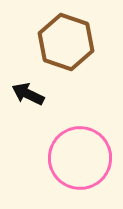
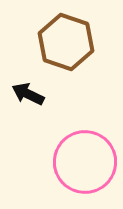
pink circle: moved 5 px right, 4 px down
